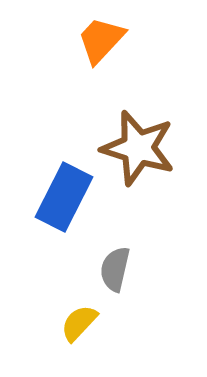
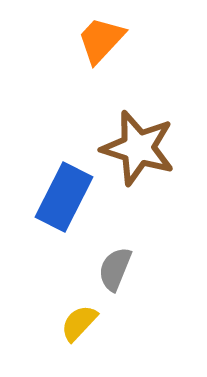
gray semicircle: rotated 9 degrees clockwise
